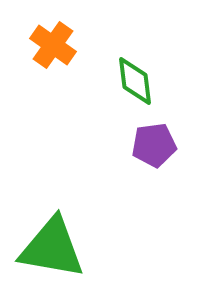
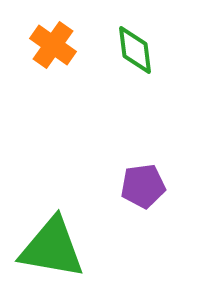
green diamond: moved 31 px up
purple pentagon: moved 11 px left, 41 px down
